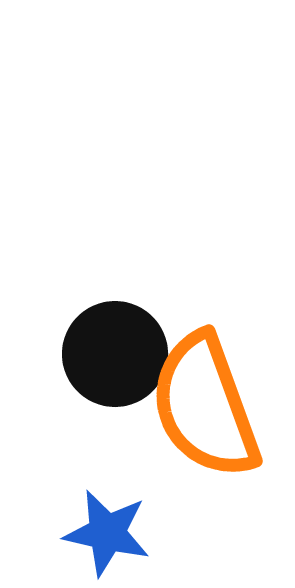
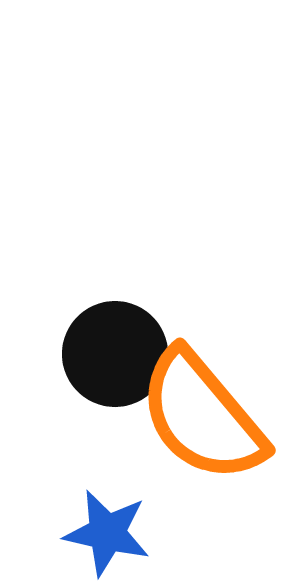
orange semicircle: moved 3 px left, 10 px down; rotated 20 degrees counterclockwise
